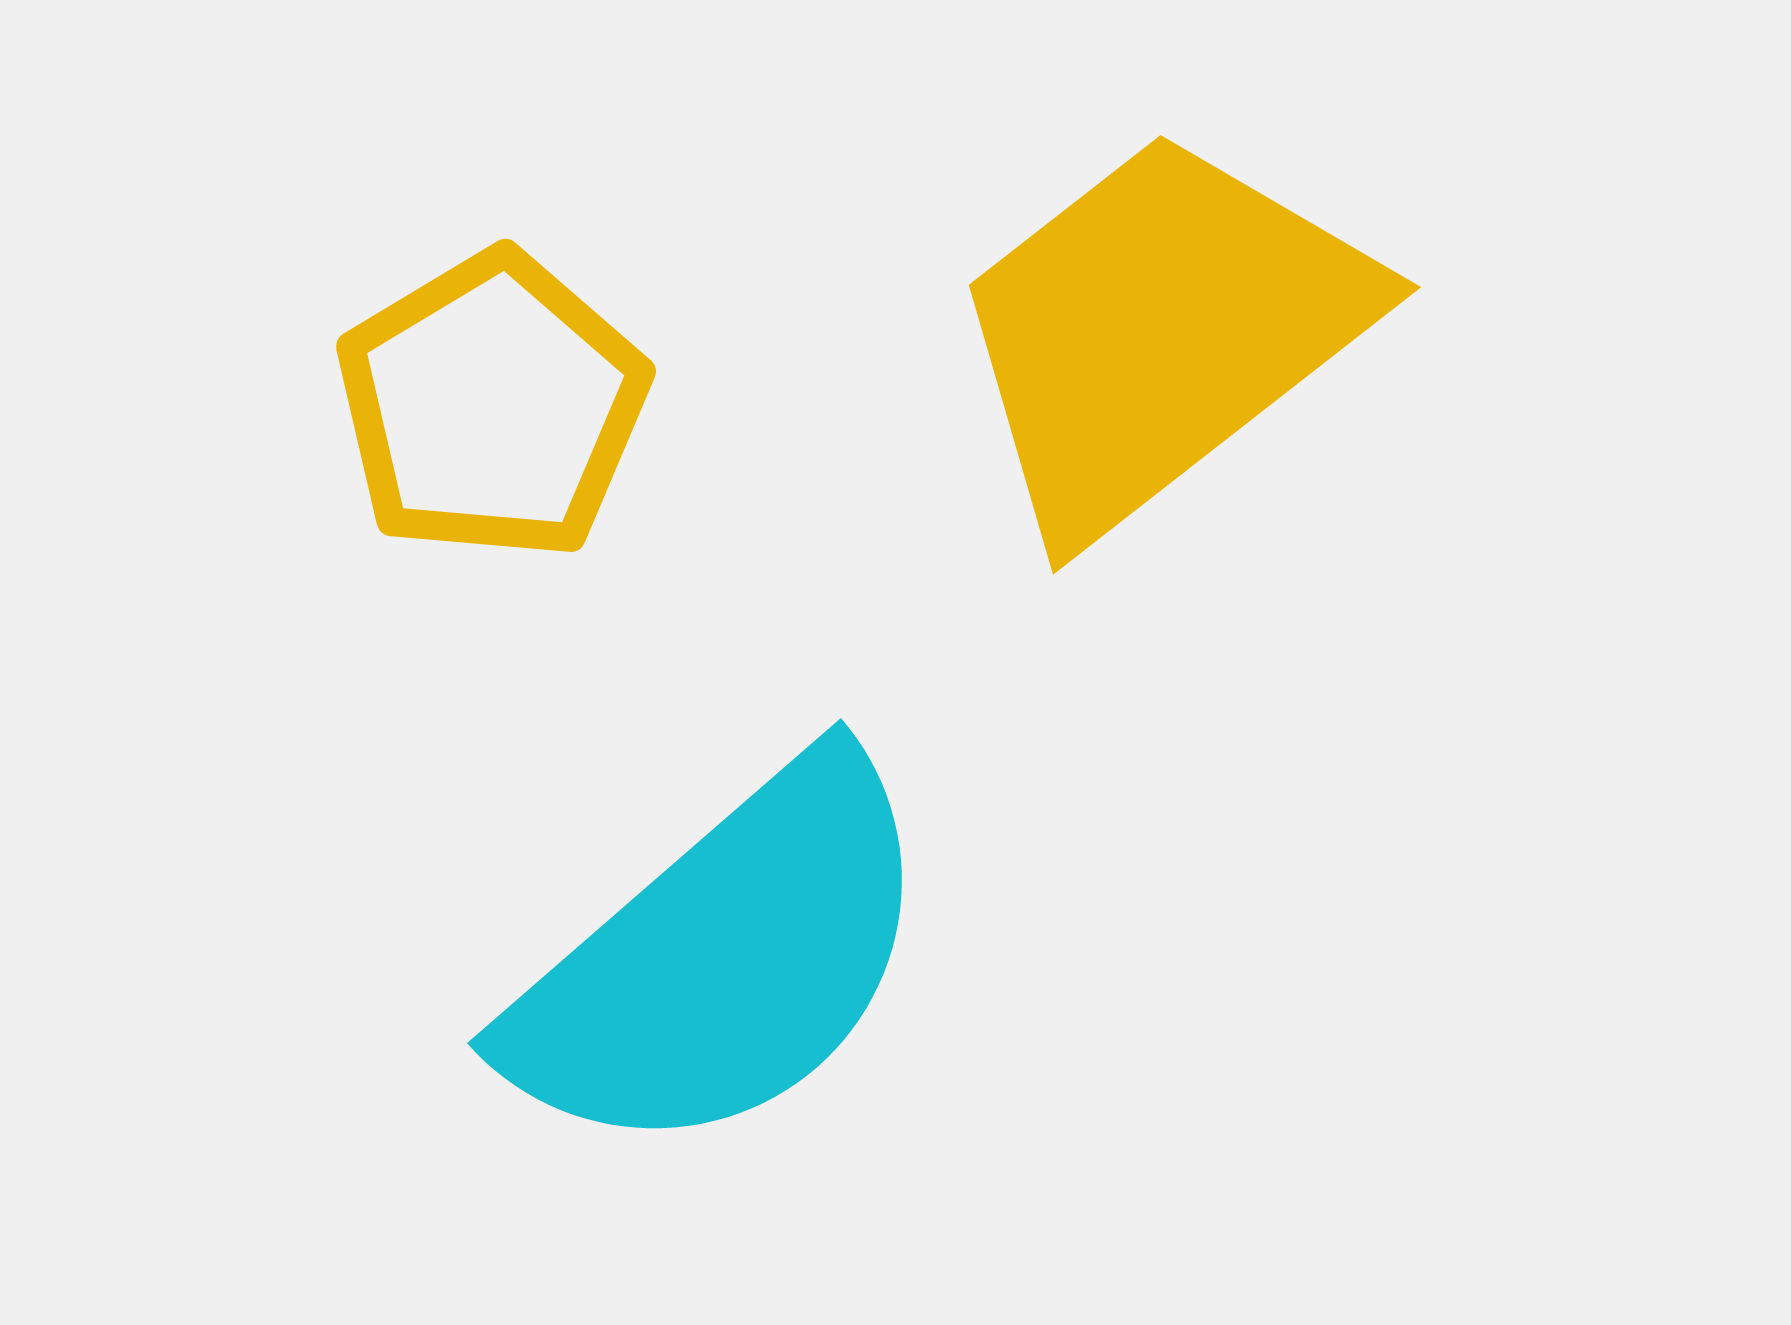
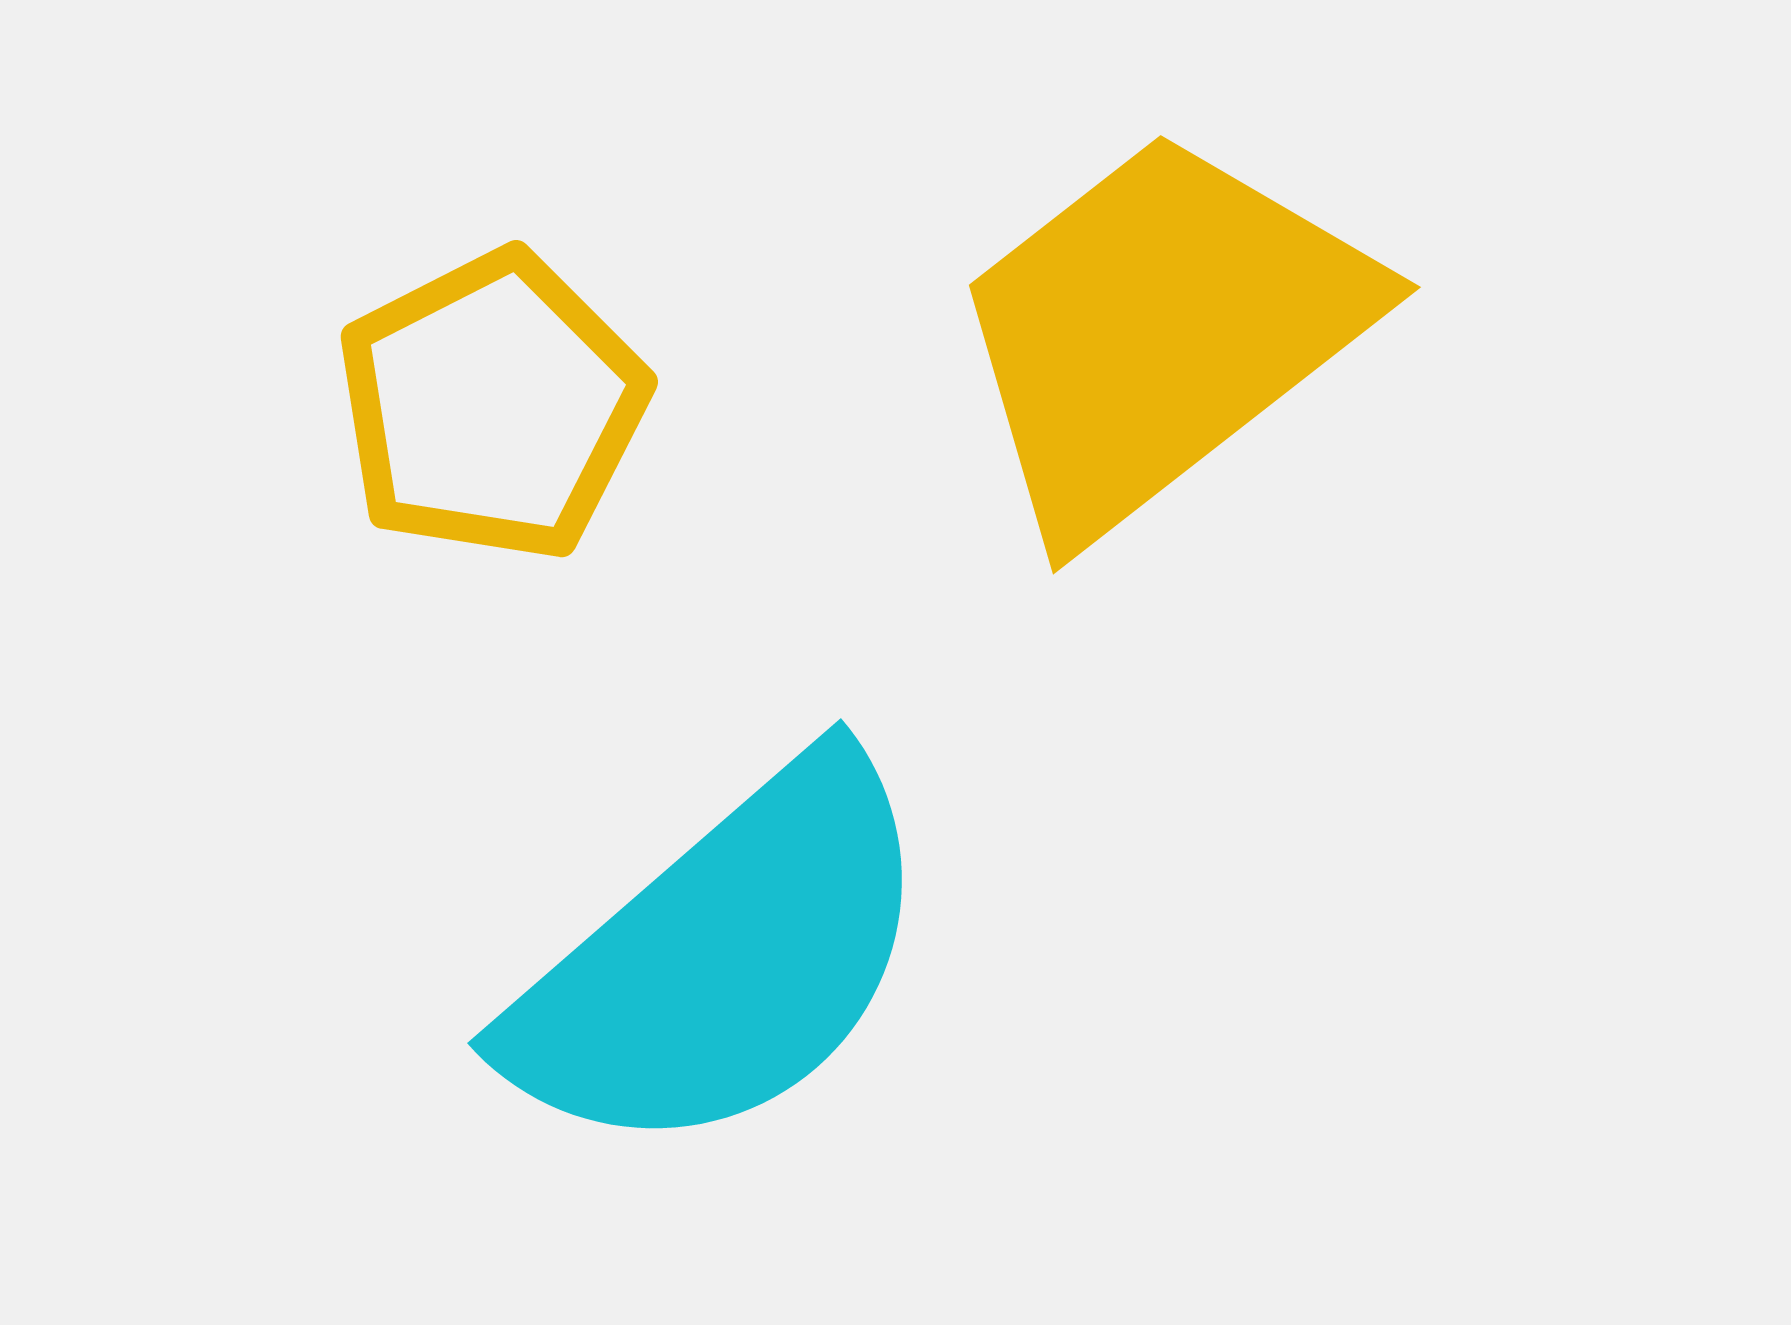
yellow pentagon: rotated 4 degrees clockwise
